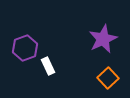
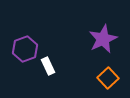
purple hexagon: moved 1 px down
